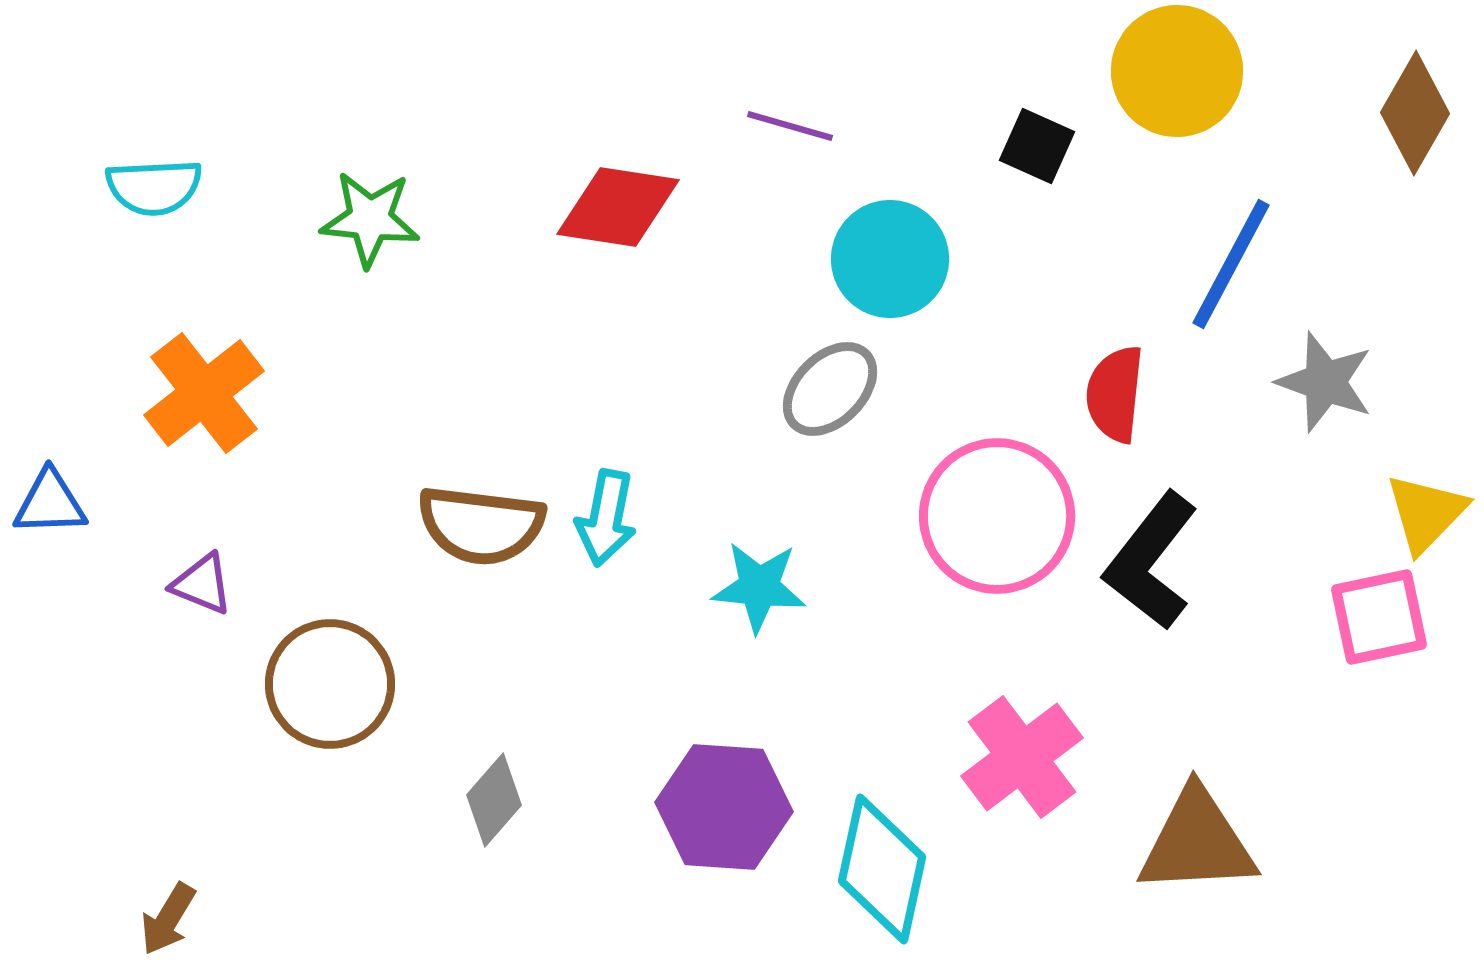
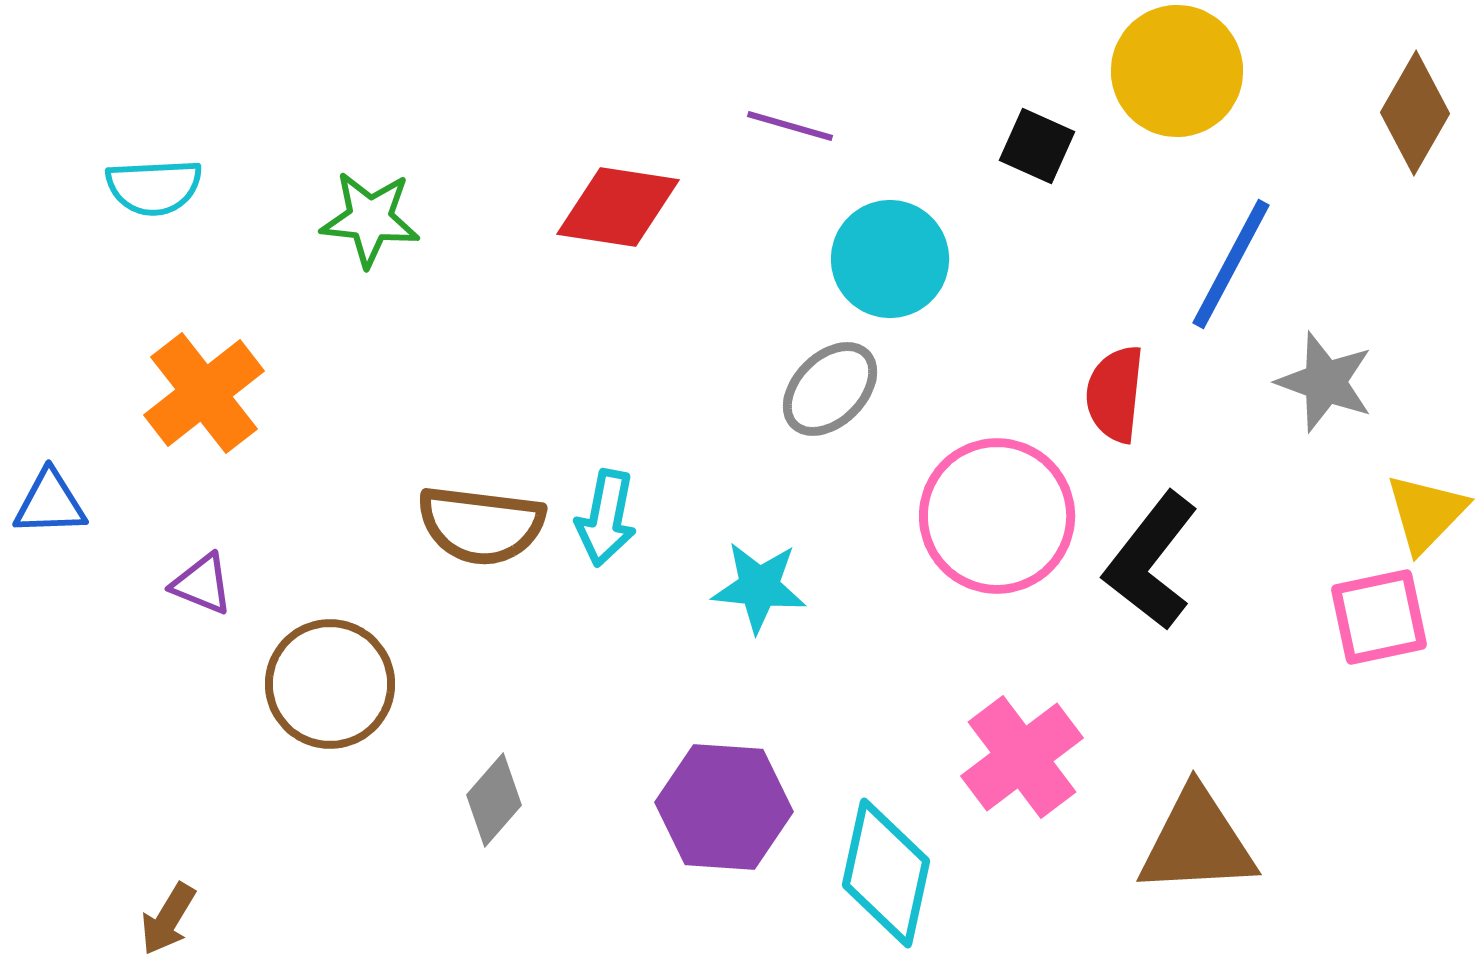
cyan diamond: moved 4 px right, 4 px down
